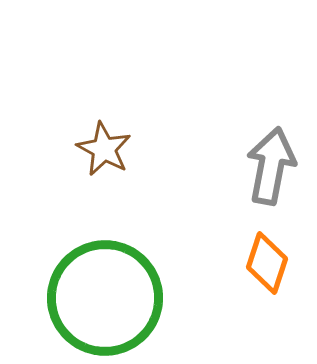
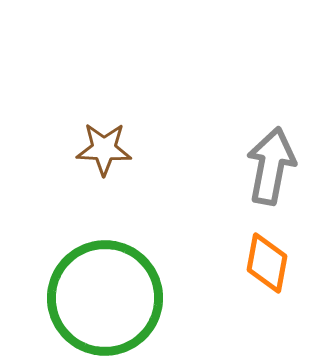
brown star: rotated 26 degrees counterclockwise
orange diamond: rotated 8 degrees counterclockwise
